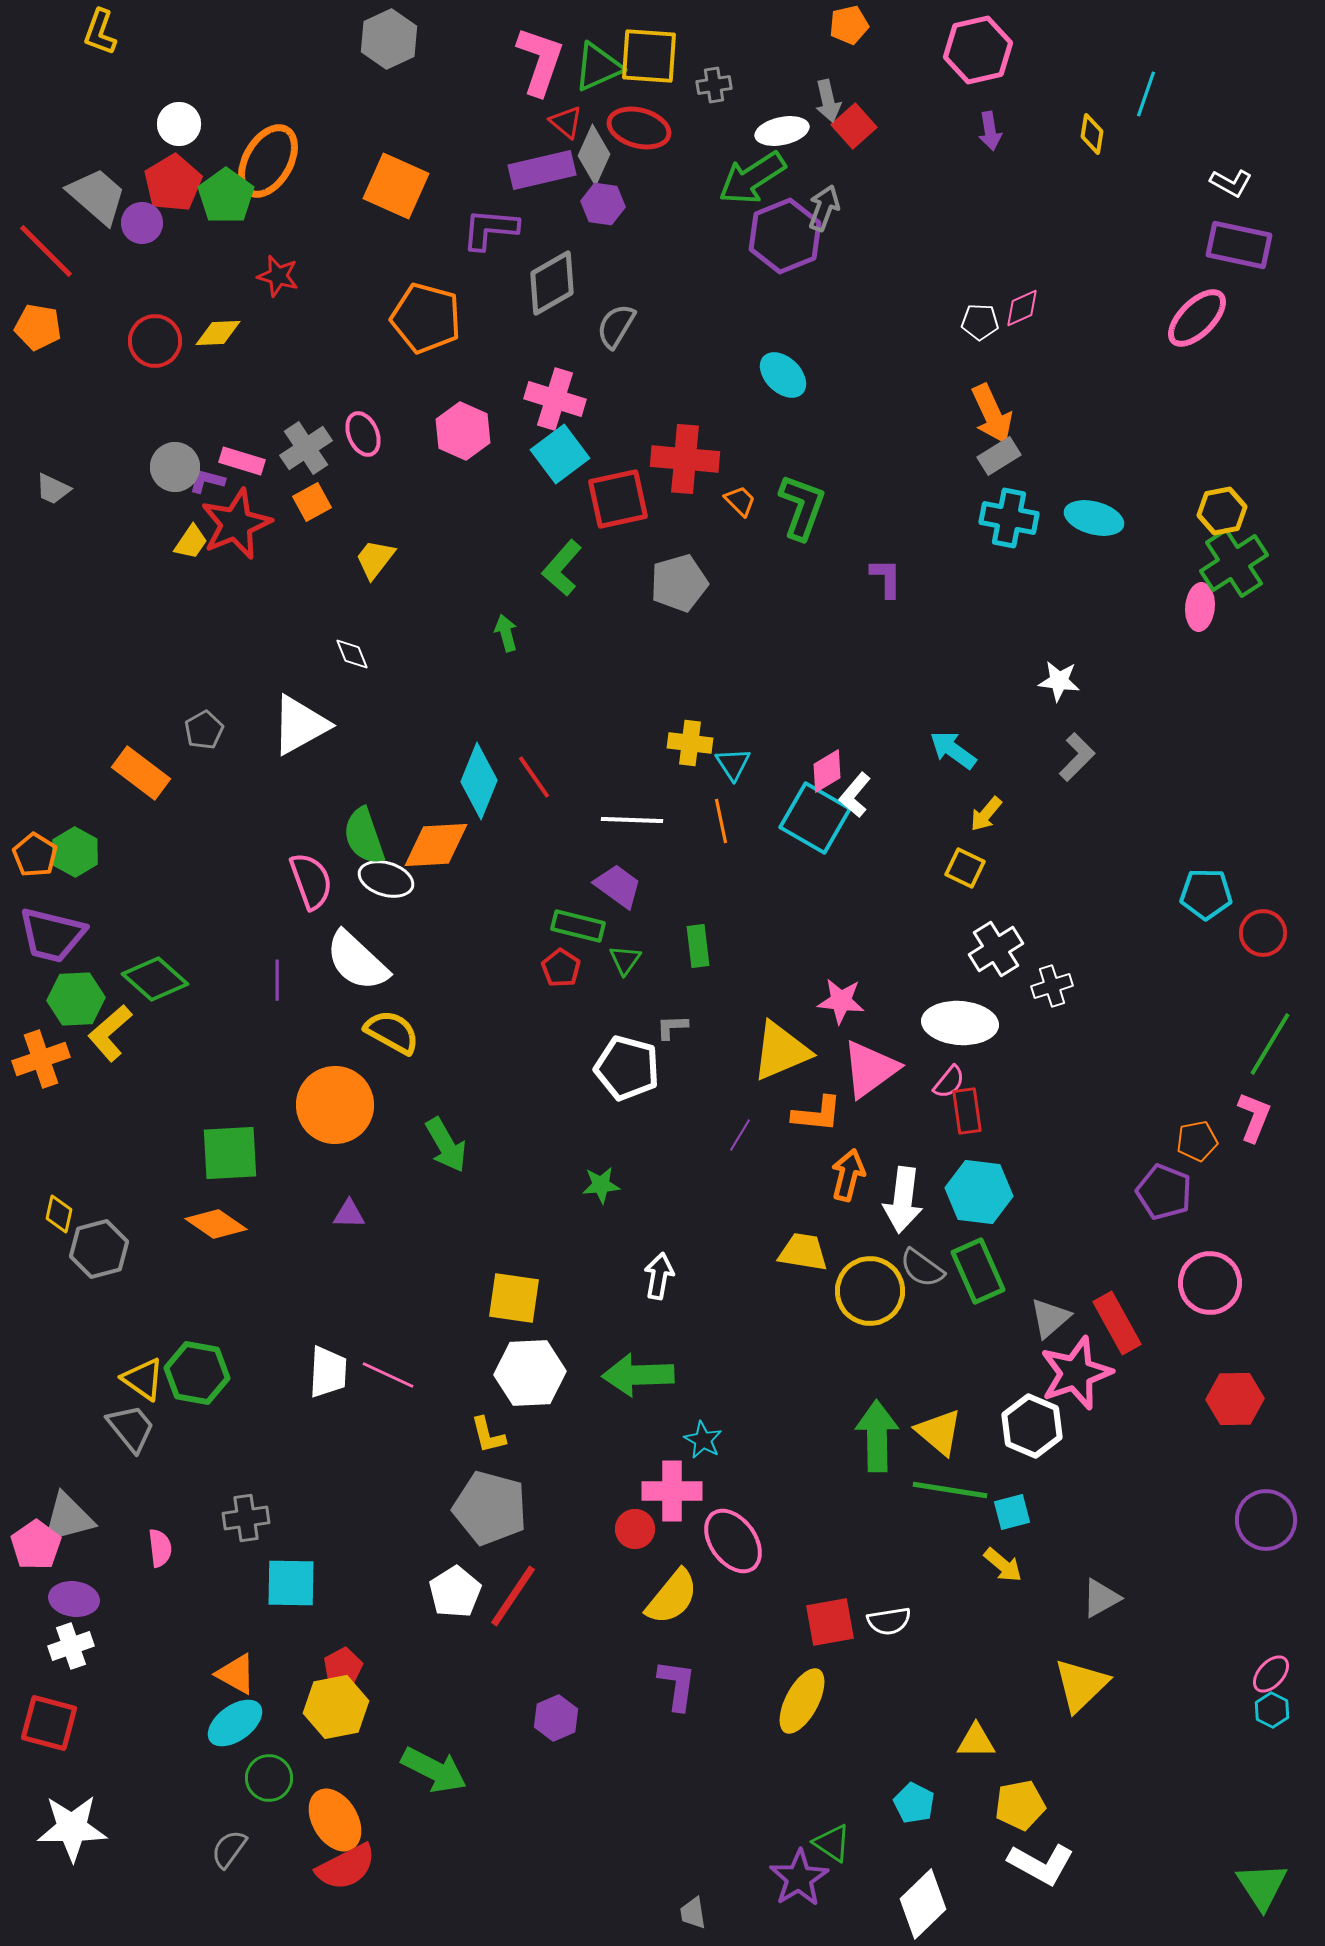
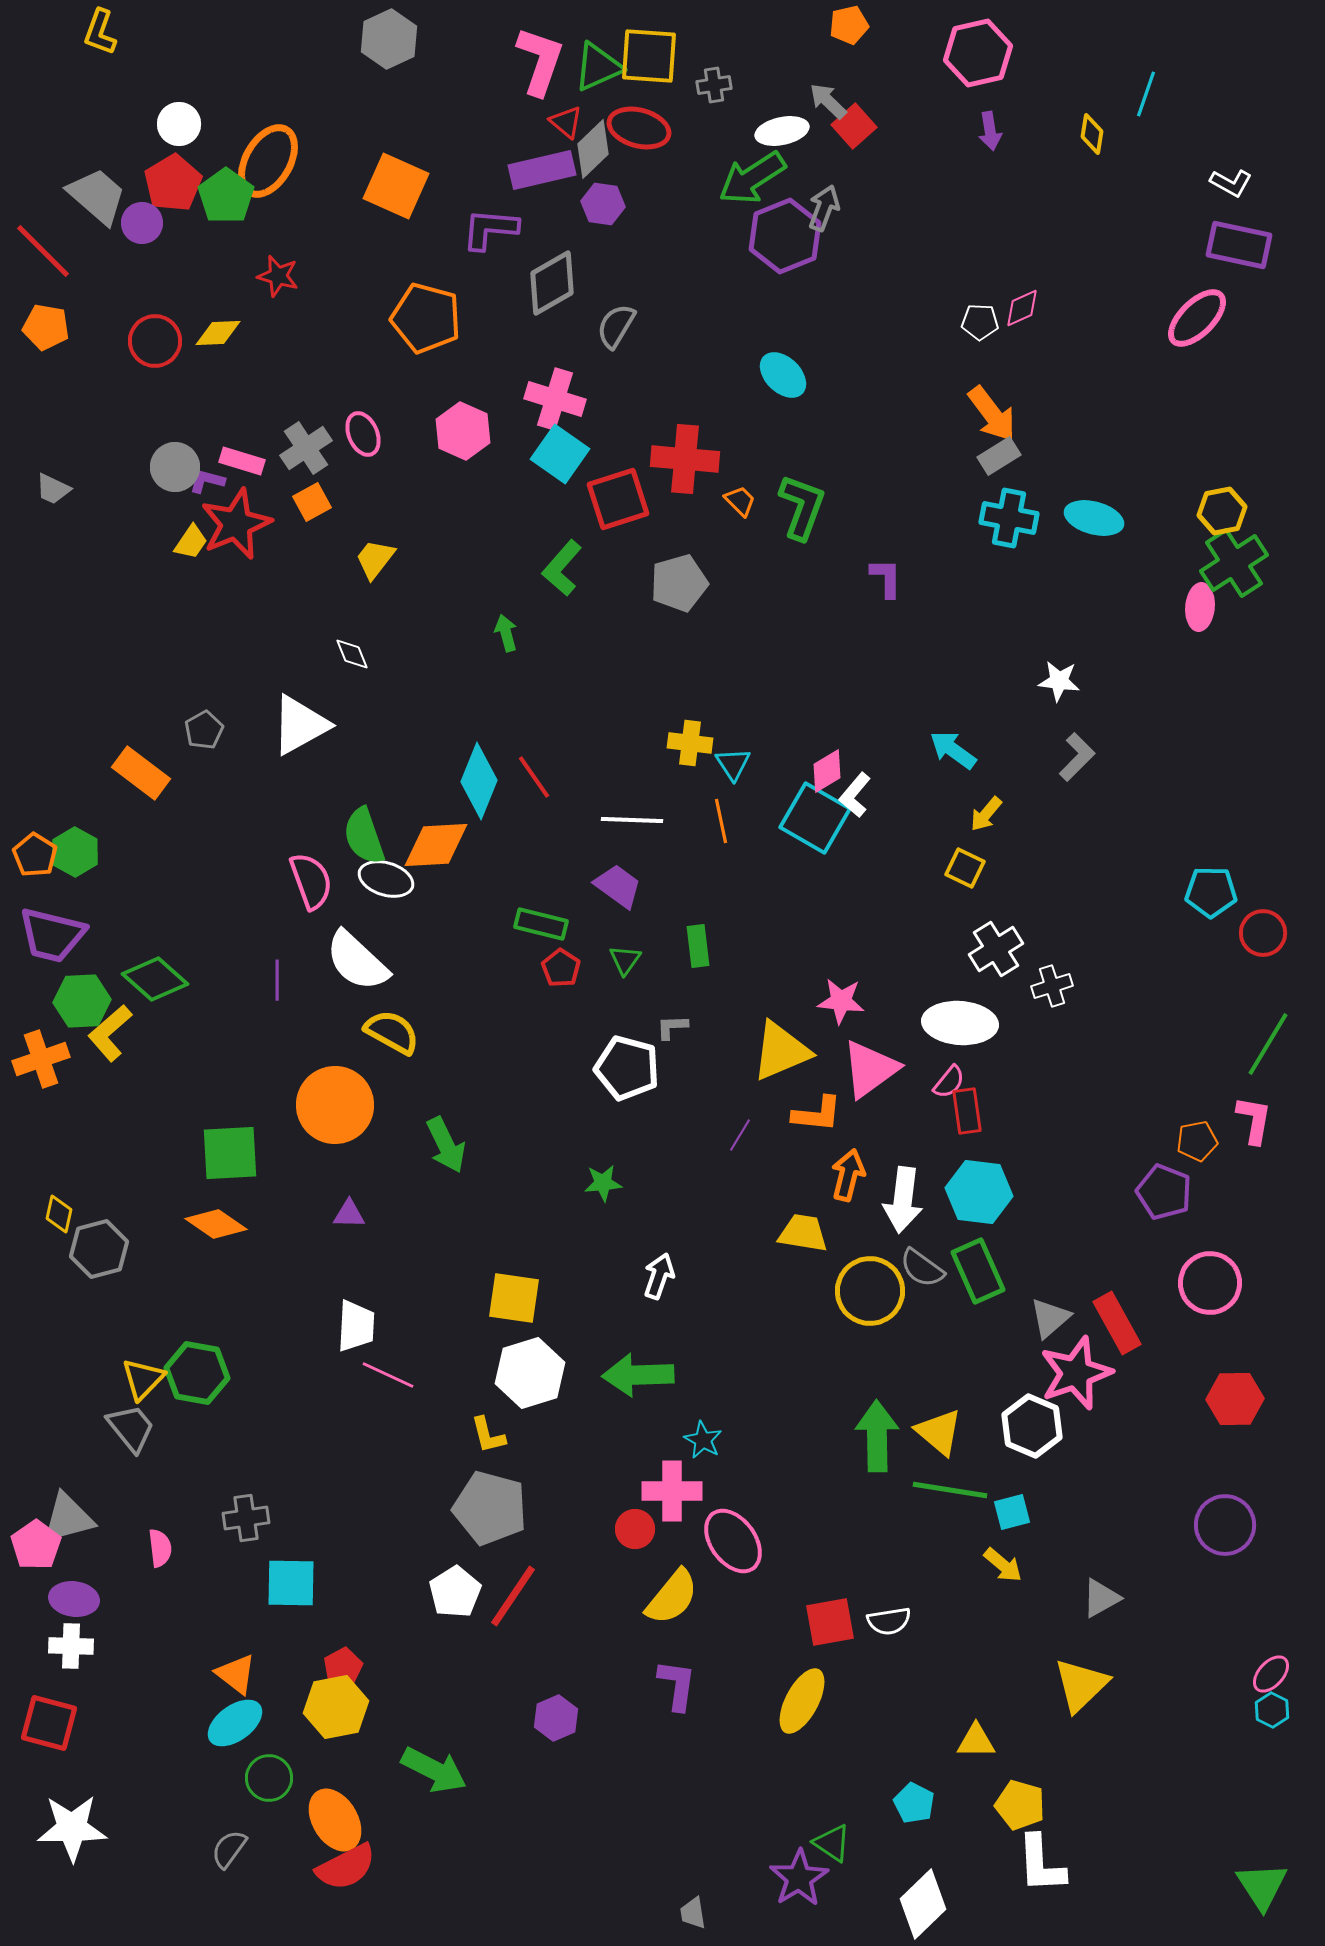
pink hexagon at (978, 50): moved 3 px down
gray arrow at (828, 101): rotated 147 degrees clockwise
gray diamond at (594, 155): moved 1 px left, 6 px up; rotated 22 degrees clockwise
red line at (46, 251): moved 3 px left
orange pentagon at (38, 327): moved 8 px right
orange arrow at (992, 414): rotated 12 degrees counterclockwise
cyan square at (560, 454): rotated 18 degrees counterclockwise
red square at (618, 499): rotated 6 degrees counterclockwise
cyan pentagon at (1206, 894): moved 5 px right, 2 px up
green rectangle at (578, 926): moved 37 px left, 2 px up
green hexagon at (76, 999): moved 6 px right, 2 px down
green line at (1270, 1044): moved 2 px left
pink L-shape at (1254, 1117): moved 3 px down; rotated 12 degrees counterclockwise
green arrow at (446, 1145): rotated 4 degrees clockwise
green star at (601, 1185): moved 2 px right, 2 px up
yellow trapezoid at (803, 1252): moved 19 px up
white arrow at (659, 1276): rotated 9 degrees clockwise
white trapezoid at (328, 1372): moved 28 px right, 46 px up
white hexagon at (530, 1373): rotated 14 degrees counterclockwise
yellow triangle at (143, 1379): rotated 39 degrees clockwise
purple circle at (1266, 1520): moved 41 px left, 5 px down
white cross at (71, 1646): rotated 21 degrees clockwise
orange triangle at (236, 1674): rotated 9 degrees clockwise
yellow pentagon at (1020, 1805): rotated 27 degrees clockwise
white L-shape at (1041, 1864): rotated 58 degrees clockwise
